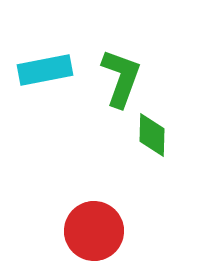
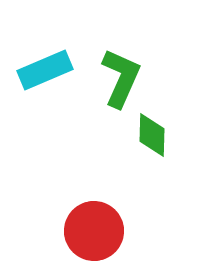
cyan rectangle: rotated 12 degrees counterclockwise
green L-shape: rotated 4 degrees clockwise
